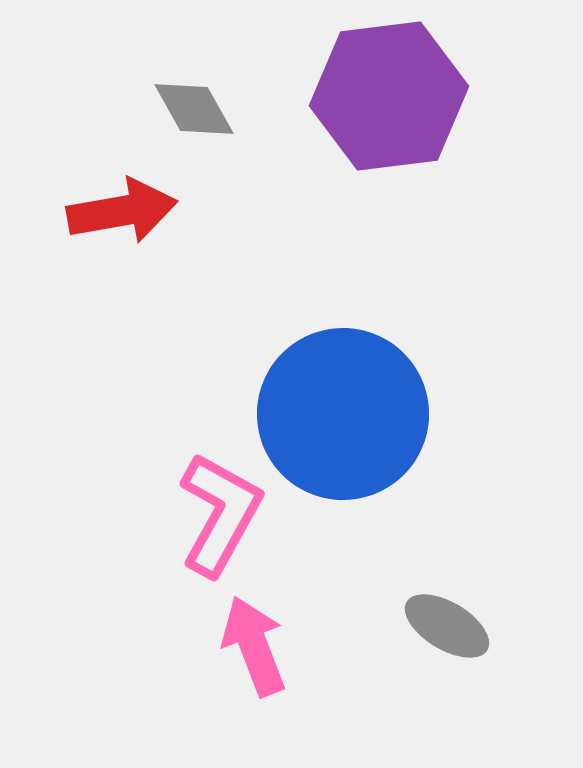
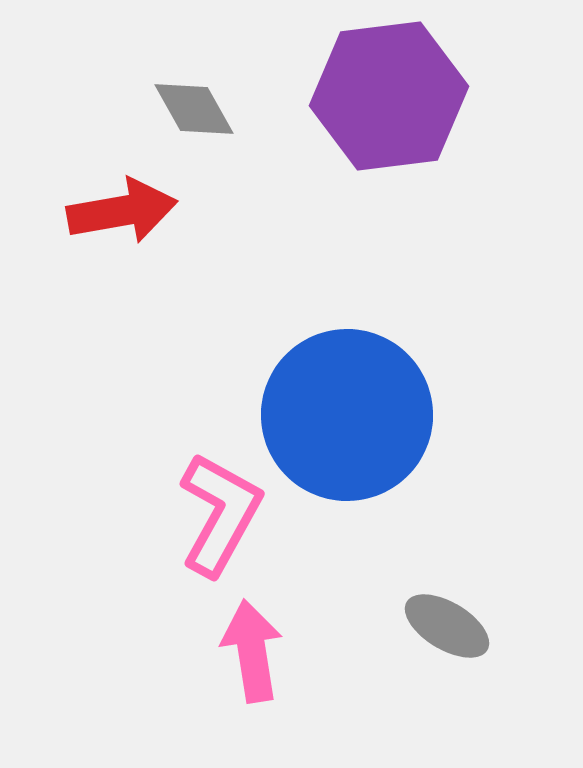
blue circle: moved 4 px right, 1 px down
pink arrow: moved 2 px left, 5 px down; rotated 12 degrees clockwise
